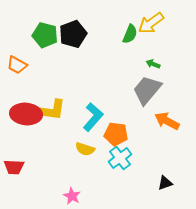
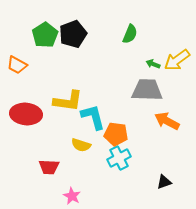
yellow arrow: moved 26 px right, 37 px down
green pentagon: rotated 25 degrees clockwise
gray trapezoid: rotated 52 degrees clockwise
yellow L-shape: moved 17 px right, 9 px up
cyan L-shape: rotated 56 degrees counterclockwise
yellow semicircle: moved 4 px left, 4 px up
cyan cross: moved 1 px left; rotated 10 degrees clockwise
red trapezoid: moved 35 px right
black triangle: moved 1 px left, 1 px up
